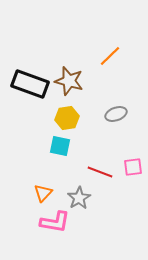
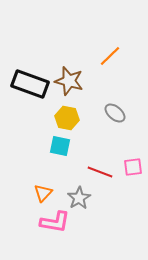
gray ellipse: moved 1 px left, 1 px up; rotated 60 degrees clockwise
yellow hexagon: rotated 20 degrees clockwise
